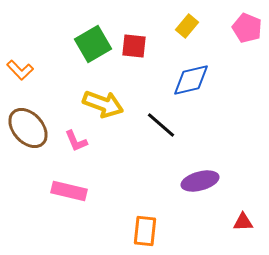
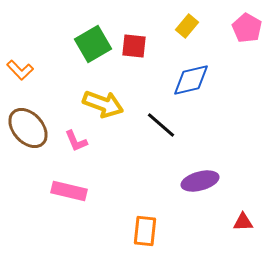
pink pentagon: rotated 8 degrees clockwise
